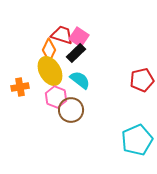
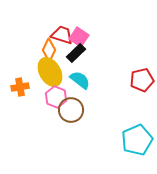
yellow ellipse: moved 1 px down
